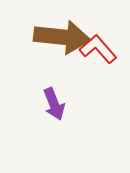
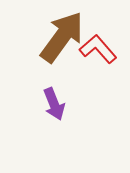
brown arrow: rotated 60 degrees counterclockwise
